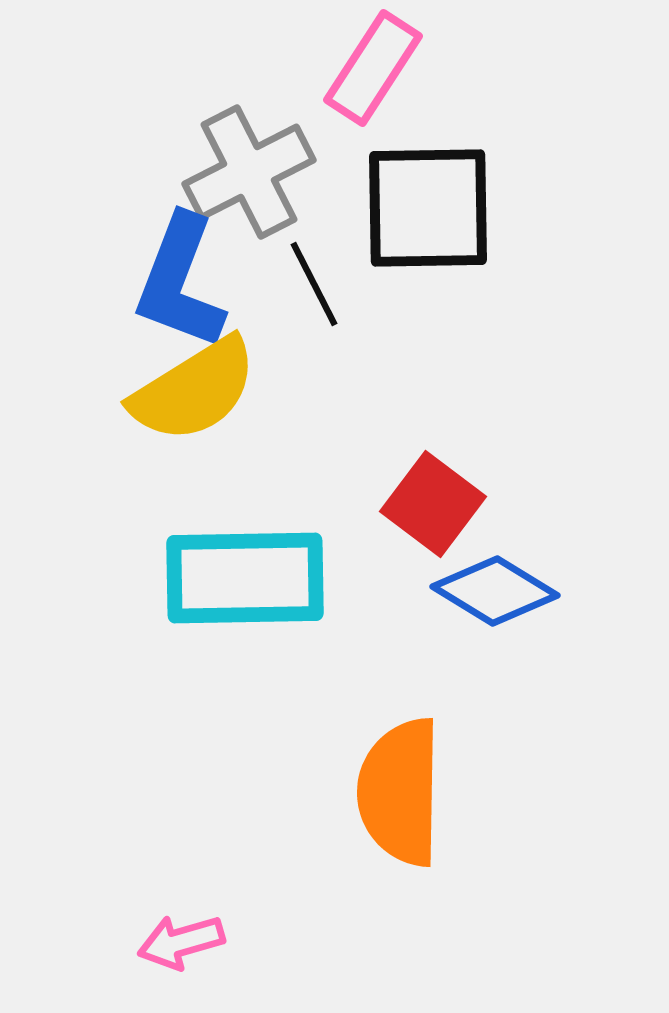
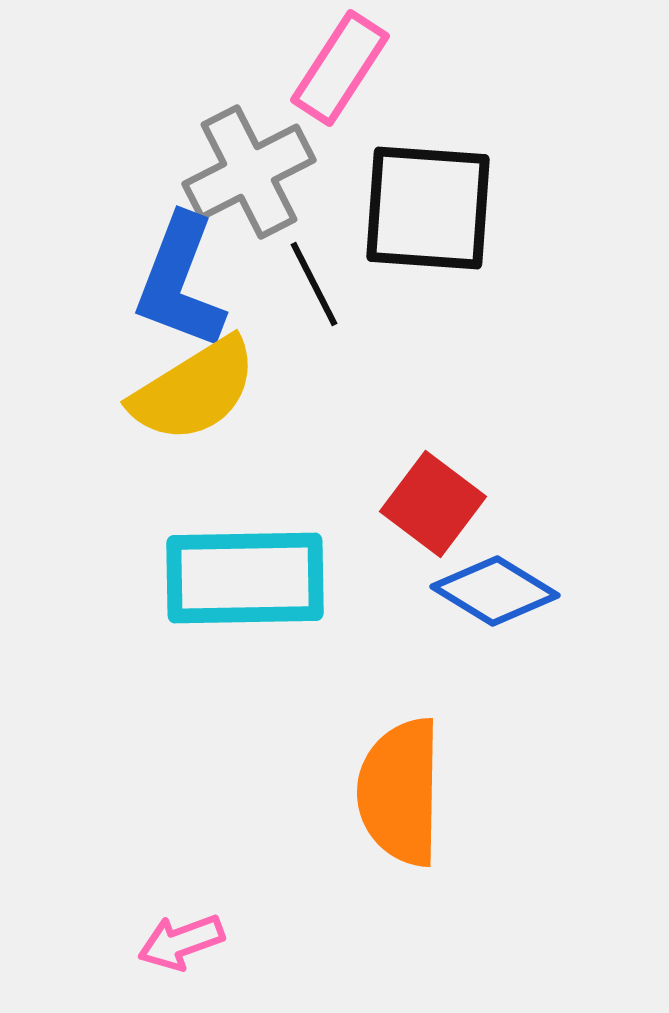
pink rectangle: moved 33 px left
black square: rotated 5 degrees clockwise
pink arrow: rotated 4 degrees counterclockwise
